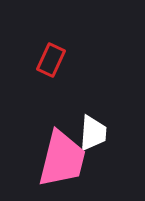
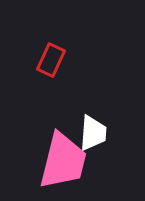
pink trapezoid: moved 1 px right, 2 px down
